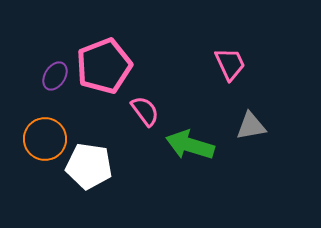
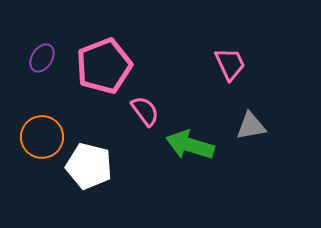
purple ellipse: moved 13 px left, 18 px up
orange circle: moved 3 px left, 2 px up
white pentagon: rotated 6 degrees clockwise
